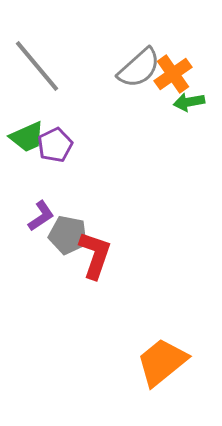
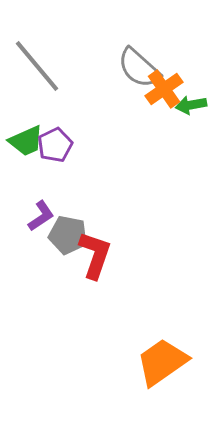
gray semicircle: rotated 84 degrees clockwise
orange cross: moved 9 px left, 15 px down
green arrow: moved 2 px right, 3 px down
green trapezoid: moved 1 px left, 4 px down
orange trapezoid: rotated 4 degrees clockwise
